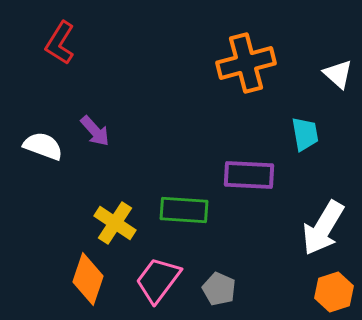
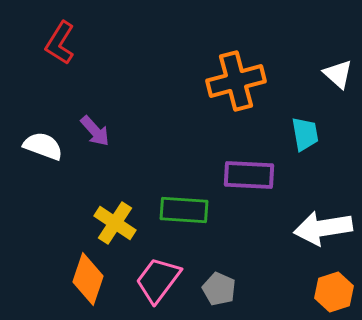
orange cross: moved 10 px left, 18 px down
white arrow: rotated 50 degrees clockwise
